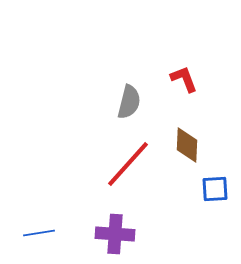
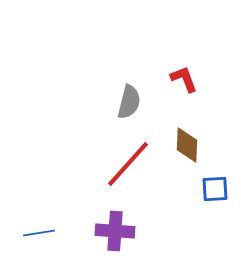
purple cross: moved 3 px up
